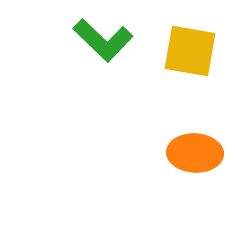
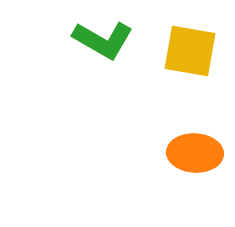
green L-shape: rotated 14 degrees counterclockwise
